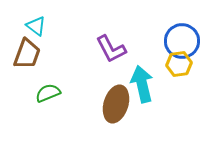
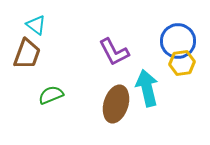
cyan triangle: moved 1 px up
blue circle: moved 4 px left
purple L-shape: moved 3 px right, 3 px down
yellow hexagon: moved 3 px right, 1 px up
cyan arrow: moved 5 px right, 4 px down
green semicircle: moved 3 px right, 2 px down
